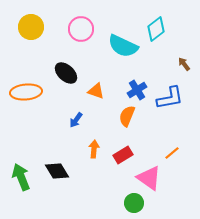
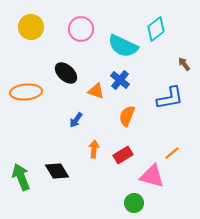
blue cross: moved 17 px left, 10 px up; rotated 18 degrees counterclockwise
pink triangle: moved 3 px right, 2 px up; rotated 20 degrees counterclockwise
